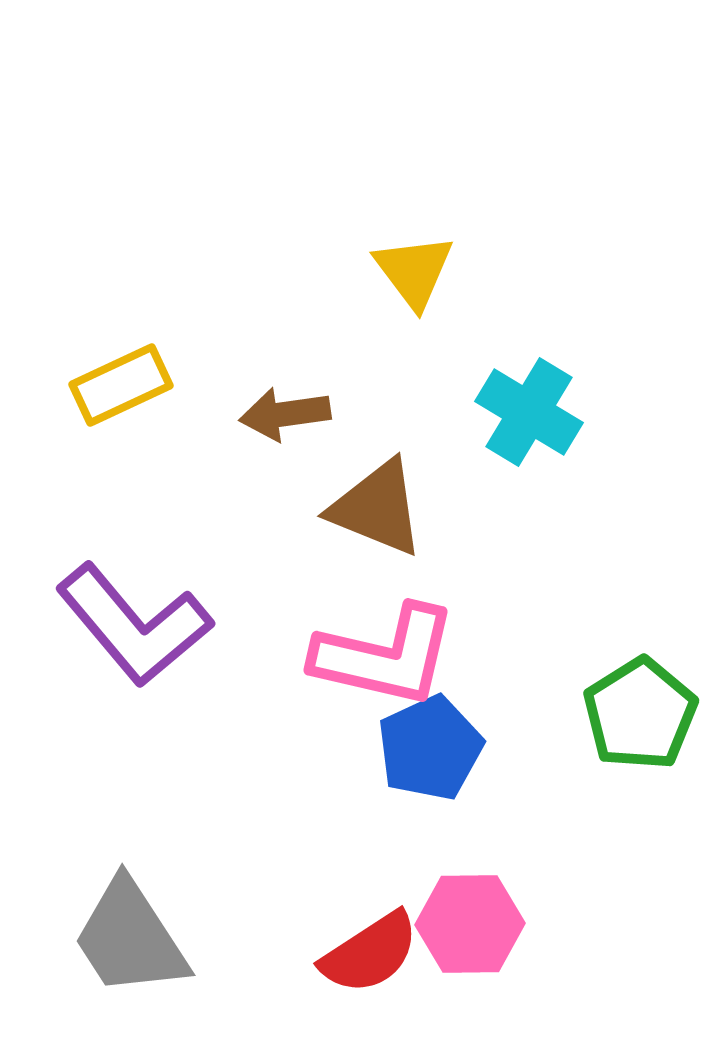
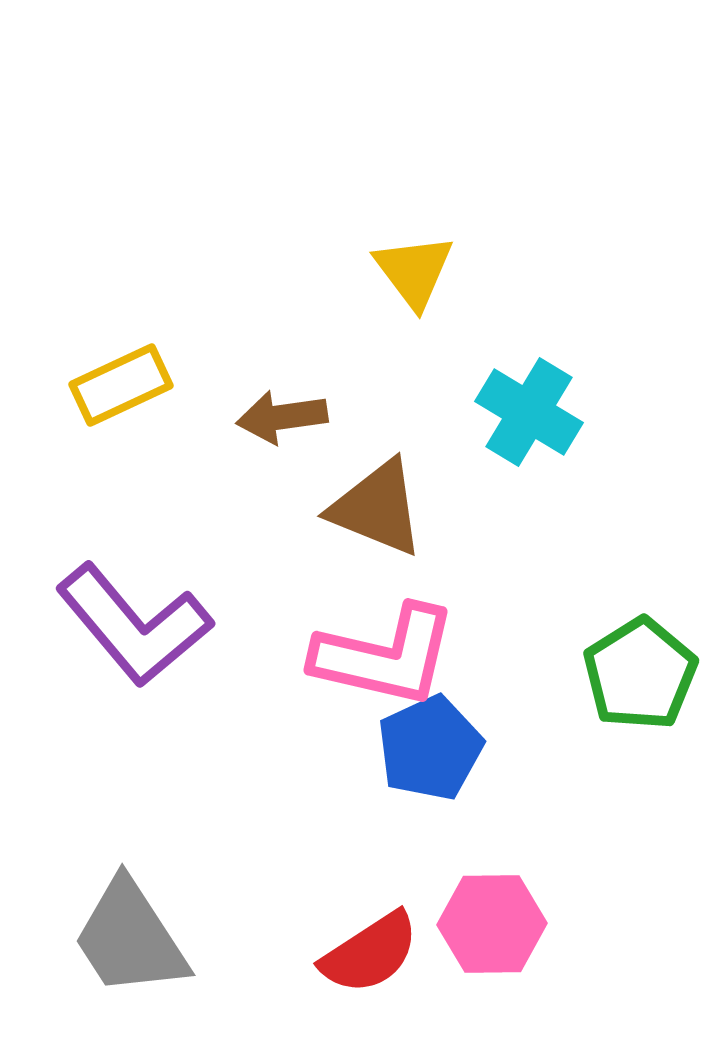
brown arrow: moved 3 px left, 3 px down
green pentagon: moved 40 px up
pink hexagon: moved 22 px right
